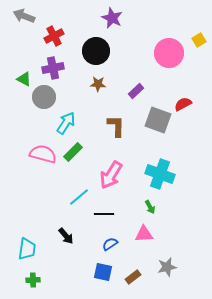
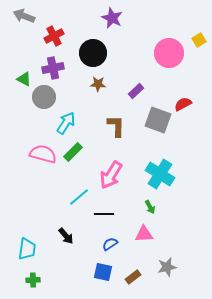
black circle: moved 3 px left, 2 px down
cyan cross: rotated 12 degrees clockwise
